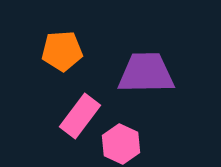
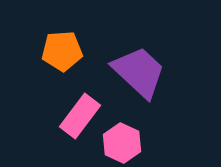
purple trapezoid: moved 7 px left, 1 px up; rotated 44 degrees clockwise
pink hexagon: moved 1 px right, 1 px up
